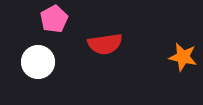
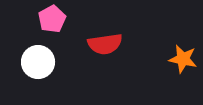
pink pentagon: moved 2 px left
orange star: moved 2 px down
